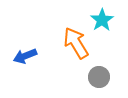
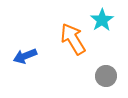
orange arrow: moved 3 px left, 4 px up
gray circle: moved 7 px right, 1 px up
